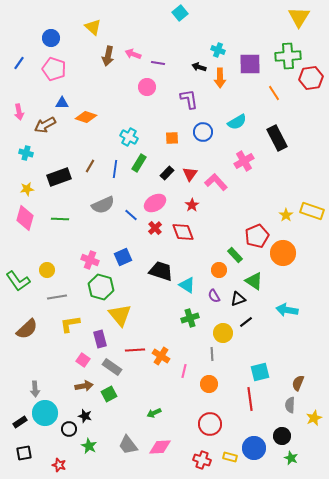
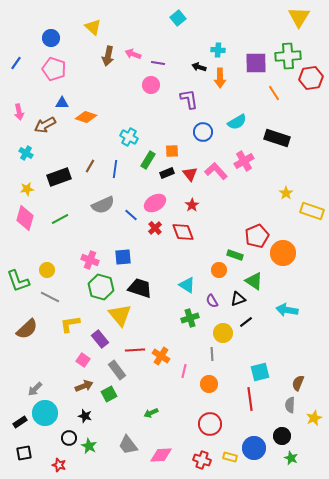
cyan square at (180, 13): moved 2 px left, 5 px down
cyan cross at (218, 50): rotated 16 degrees counterclockwise
blue line at (19, 63): moved 3 px left
purple square at (250, 64): moved 6 px right, 1 px up
pink circle at (147, 87): moved 4 px right, 2 px up
orange square at (172, 138): moved 13 px down
black rectangle at (277, 138): rotated 45 degrees counterclockwise
cyan cross at (26, 153): rotated 16 degrees clockwise
green rectangle at (139, 163): moved 9 px right, 3 px up
black rectangle at (167, 173): rotated 24 degrees clockwise
red triangle at (190, 174): rotated 14 degrees counterclockwise
pink L-shape at (216, 182): moved 11 px up
yellow star at (286, 215): moved 22 px up
green line at (60, 219): rotated 30 degrees counterclockwise
green rectangle at (235, 255): rotated 28 degrees counterclockwise
blue square at (123, 257): rotated 18 degrees clockwise
black trapezoid at (161, 271): moved 21 px left, 17 px down
green L-shape at (18, 281): rotated 15 degrees clockwise
purple semicircle at (214, 296): moved 2 px left, 5 px down
gray line at (57, 297): moved 7 px left; rotated 36 degrees clockwise
purple rectangle at (100, 339): rotated 24 degrees counterclockwise
gray rectangle at (112, 367): moved 5 px right, 3 px down; rotated 18 degrees clockwise
brown arrow at (84, 386): rotated 12 degrees counterclockwise
gray arrow at (35, 389): rotated 49 degrees clockwise
green arrow at (154, 413): moved 3 px left
black circle at (69, 429): moved 9 px down
pink diamond at (160, 447): moved 1 px right, 8 px down
